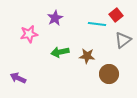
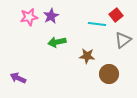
purple star: moved 4 px left, 2 px up
pink star: moved 17 px up
green arrow: moved 3 px left, 10 px up
